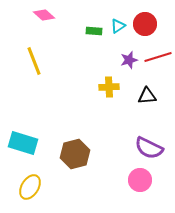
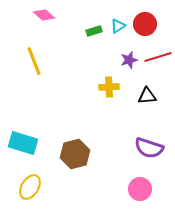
green rectangle: rotated 21 degrees counterclockwise
purple semicircle: rotated 8 degrees counterclockwise
pink circle: moved 9 px down
